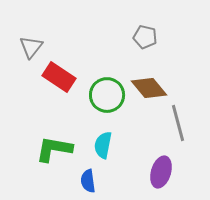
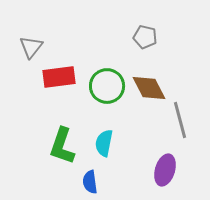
red rectangle: rotated 40 degrees counterclockwise
brown diamond: rotated 12 degrees clockwise
green circle: moved 9 px up
gray line: moved 2 px right, 3 px up
cyan semicircle: moved 1 px right, 2 px up
green L-shape: moved 8 px right, 3 px up; rotated 81 degrees counterclockwise
purple ellipse: moved 4 px right, 2 px up
blue semicircle: moved 2 px right, 1 px down
